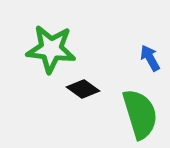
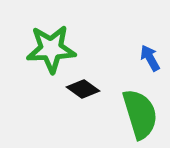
green star: rotated 9 degrees counterclockwise
